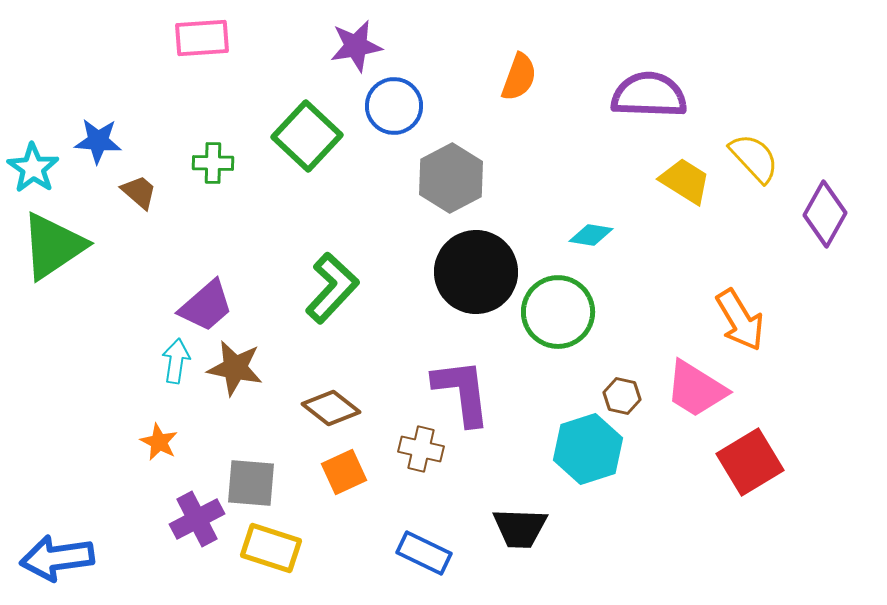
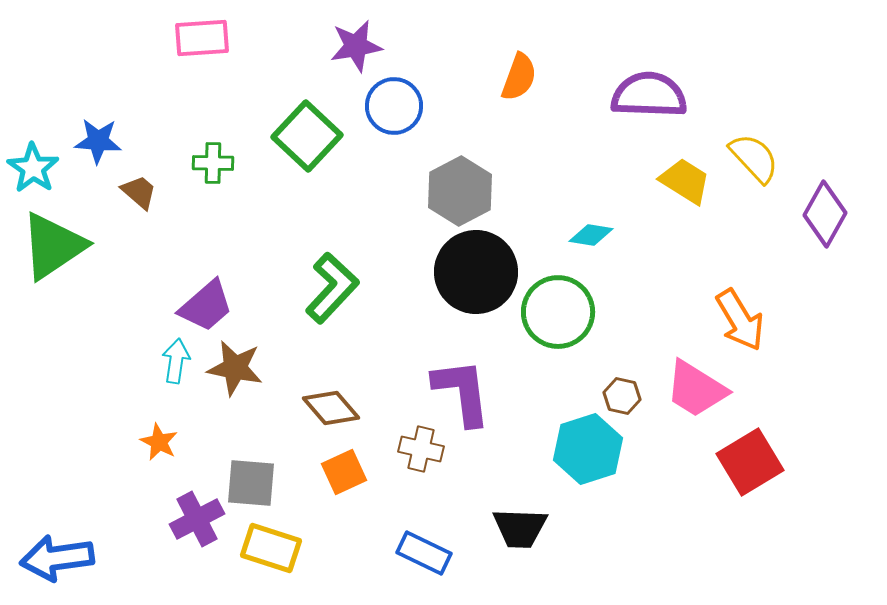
gray hexagon: moved 9 px right, 13 px down
brown diamond: rotated 12 degrees clockwise
